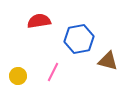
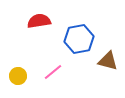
pink line: rotated 24 degrees clockwise
